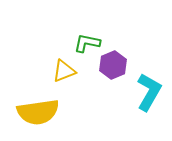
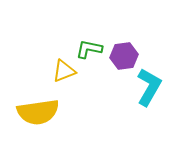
green L-shape: moved 2 px right, 6 px down
purple hexagon: moved 11 px right, 9 px up; rotated 16 degrees clockwise
cyan L-shape: moved 5 px up
